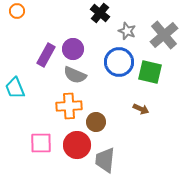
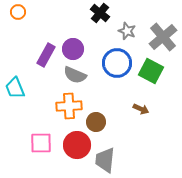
orange circle: moved 1 px right, 1 px down
gray cross: moved 1 px left, 2 px down
blue circle: moved 2 px left, 1 px down
green square: moved 1 px right, 1 px up; rotated 15 degrees clockwise
